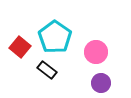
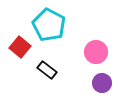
cyan pentagon: moved 6 px left, 12 px up; rotated 8 degrees counterclockwise
purple circle: moved 1 px right
